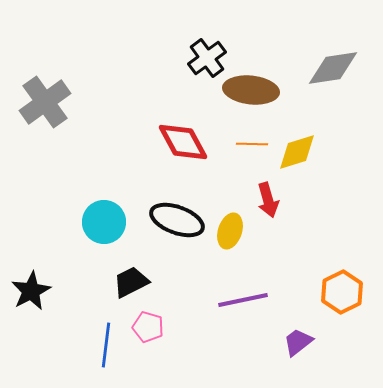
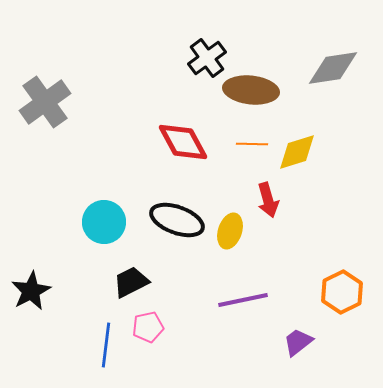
pink pentagon: rotated 28 degrees counterclockwise
